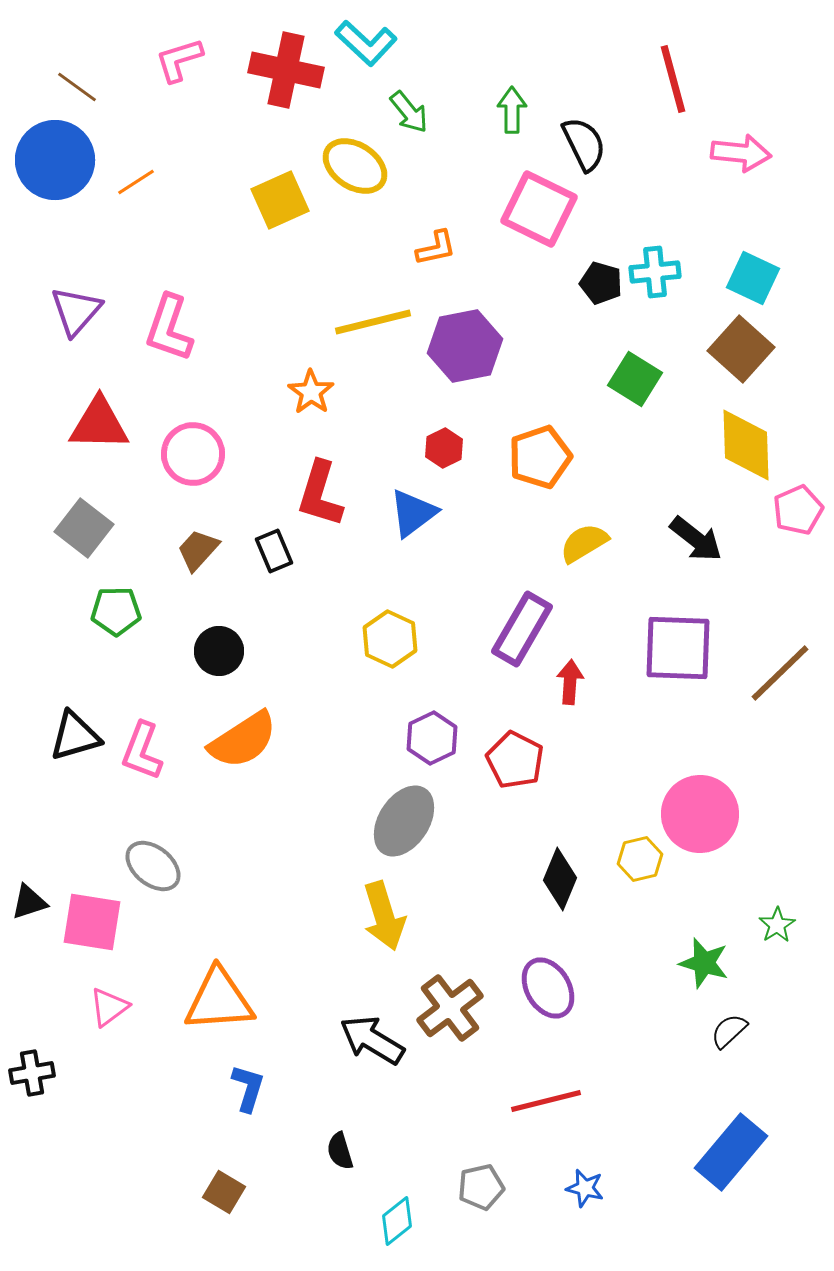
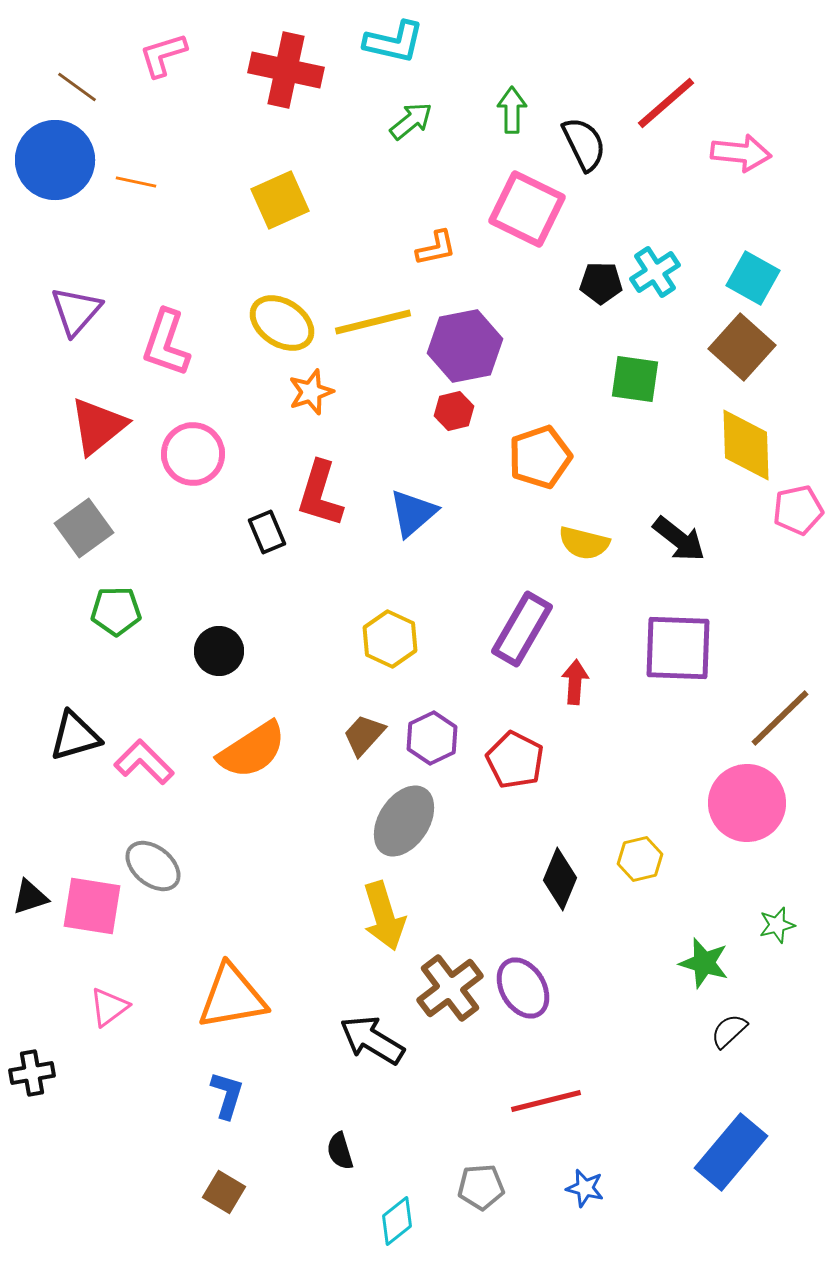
cyan L-shape at (366, 43): moved 28 px right, 1 px up; rotated 30 degrees counterclockwise
pink L-shape at (179, 60): moved 16 px left, 5 px up
red line at (673, 79): moved 7 px left, 24 px down; rotated 64 degrees clockwise
green arrow at (409, 112): moved 2 px right, 9 px down; rotated 90 degrees counterclockwise
yellow ellipse at (355, 166): moved 73 px left, 157 px down
orange line at (136, 182): rotated 45 degrees clockwise
pink square at (539, 209): moved 12 px left
cyan cross at (655, 272): rotated 27 degrees counterclockwise
cyan square at (753, 278): rotated 4 degrees clockwise
black pentagon at (601, 283): rotated 15 degrees counterclockwise
pink L-shape at (169, 328): moved 3 px left, 15 px down
brown square at (741, 349): moved 1 px right, 2 px up
green square at (635, 379): rotated 24 degrees counterclockwise
orange star at (311, 392): rotated 18 degrees clockwise
red triangle at (99, 424): moved 1 px left, 2 px down; rotated 40 degrees counterclockwise
red hexagon at (444, 448): moved 10 px right, 37 px up; rotated 12 degrees clockwise
pink pentagon at (798, 510): rotated 12 degrees clockwise
blue triangle at (413, 513): rotated 4 degrees counterclockwise
gray square at (84, 528): rotated 16 degrees clockwise
black arrow at (696, 539): moved 17 px left
yellow semicircle at (584, 543): rotated 135 degrees counterclockwise
brown trapezoid at (198, 550): moved 166 px right, 185 px down
black rectangle at (274, 551): moved 7 px left, 19 px up
brown line at (780, 673): moved 45 px down
red arrow at (570, 682): moved 5 px right
orange semicircle at (243, 740): moved 9 px right, 10 px down
pink L-shape at (142, 751): moved 2 px right, 11 px down; rotated 114 degrees clockwise
pink circle at (700, 814): moved 47 px right, 11 px up
black triangle at (29, 902): moved 1 px right, 5 px up
pink square at (92, 922): moved 16 px up
green star at (777, 925): rotated 18 degrees clockwise
purple ellipse at (548, 988): moved 25 px left
orange triangle at (219, 1000): moved 13 px right, 3 px up; rotated 6 degrees counterclockwise
brown cross at (450, 1008): moved 20 px up
blue L-shape at (248, 1088): moved 21 px left, 7 px down
gray pentagon at (481, 1187): rotated 9 degrees clockwise
